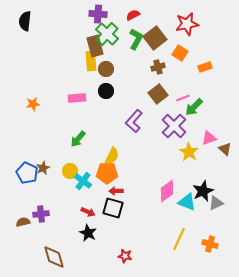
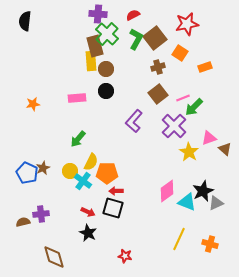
yellow semicircle at (112, 156): moved 21 px left, 6 px down
